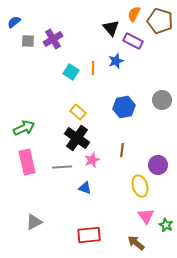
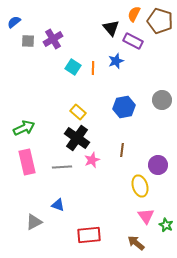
cyan square: moved 2 px right, 5 px up
blue triangle: moved 27 px left, 17 px down
